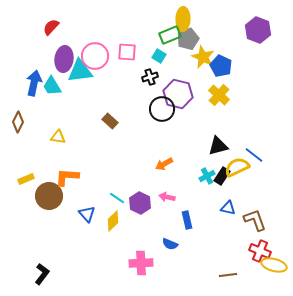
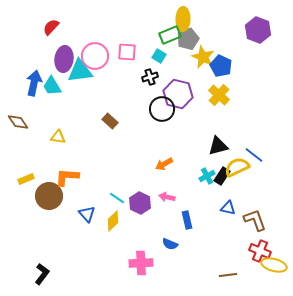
brown diamond at (18, 122): rotated 60 degrees counterclockwise
